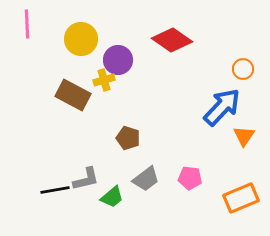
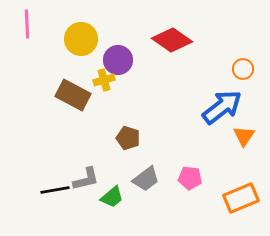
blue arrow: rotated 9 degrees clockwise
